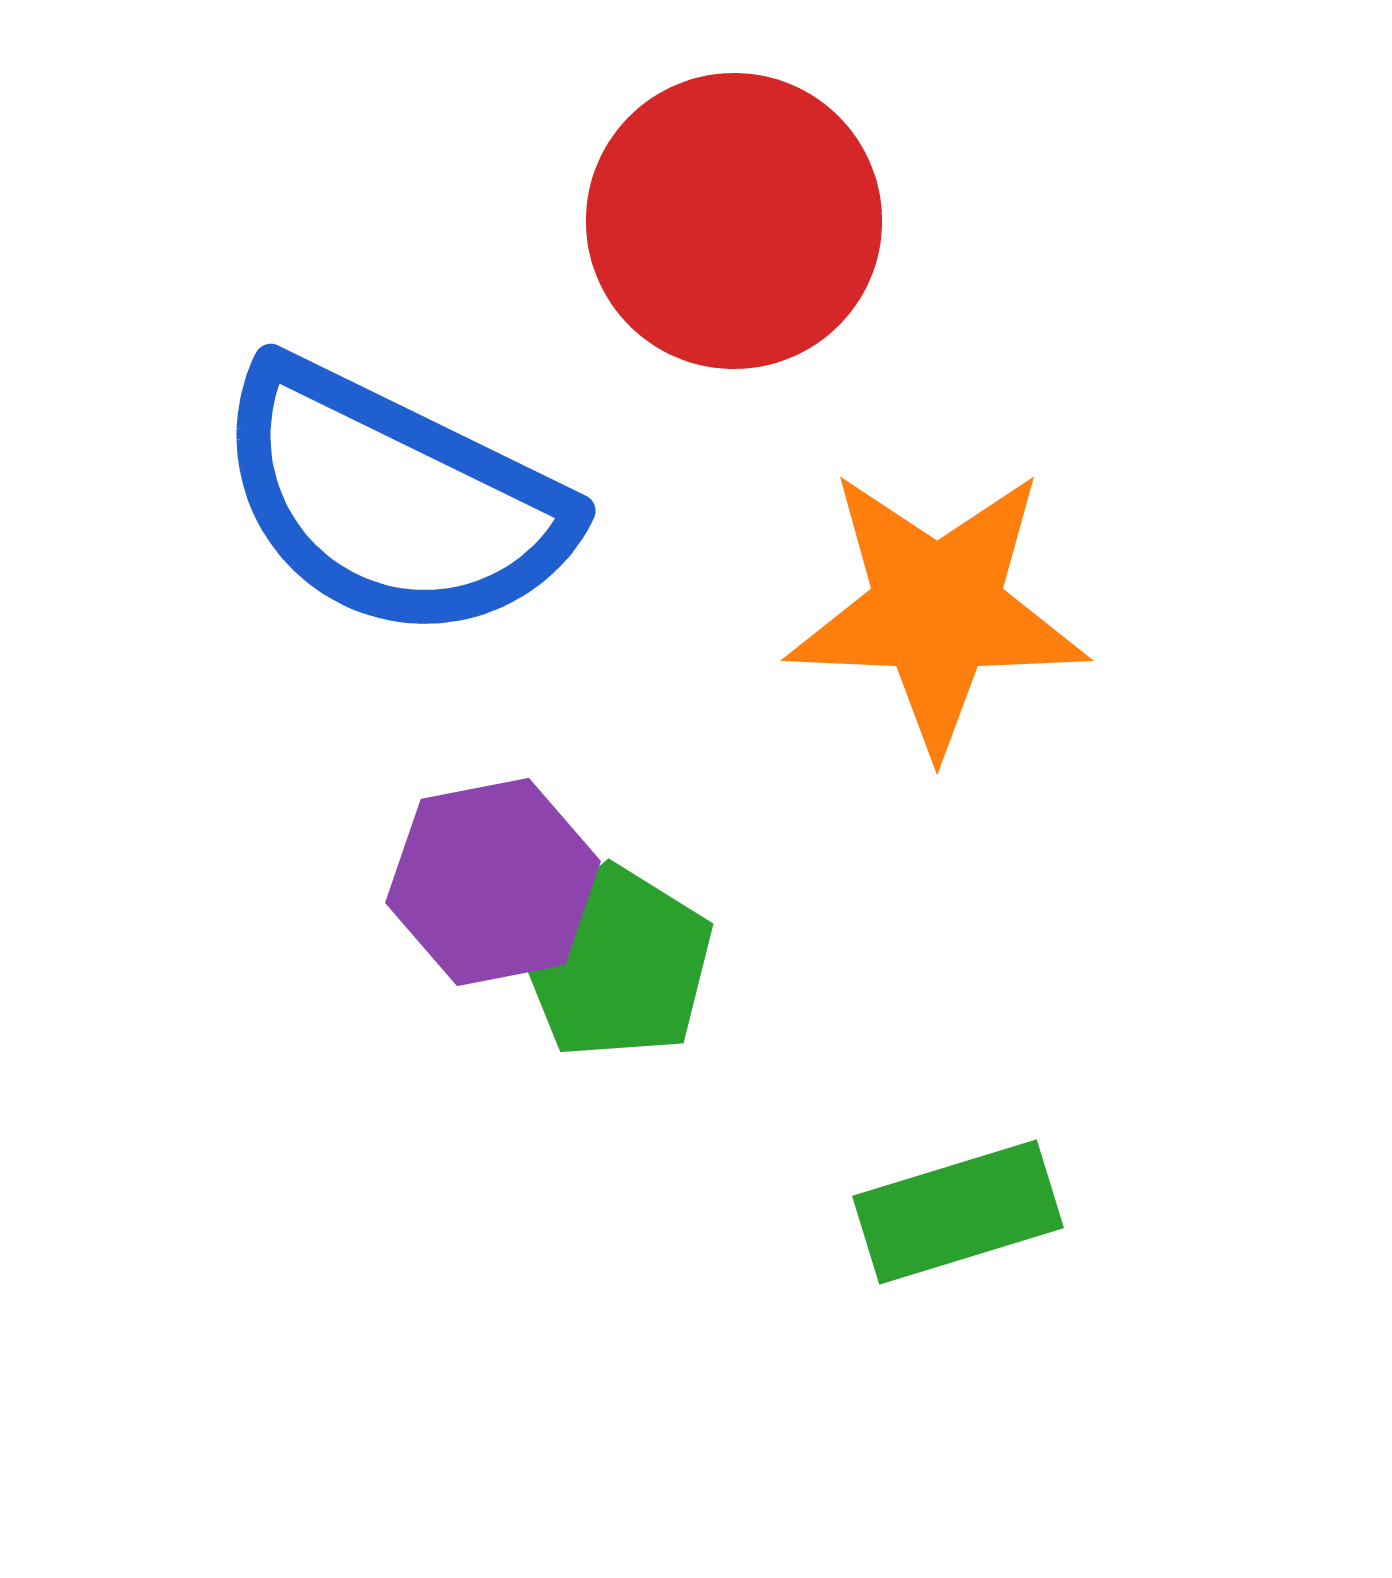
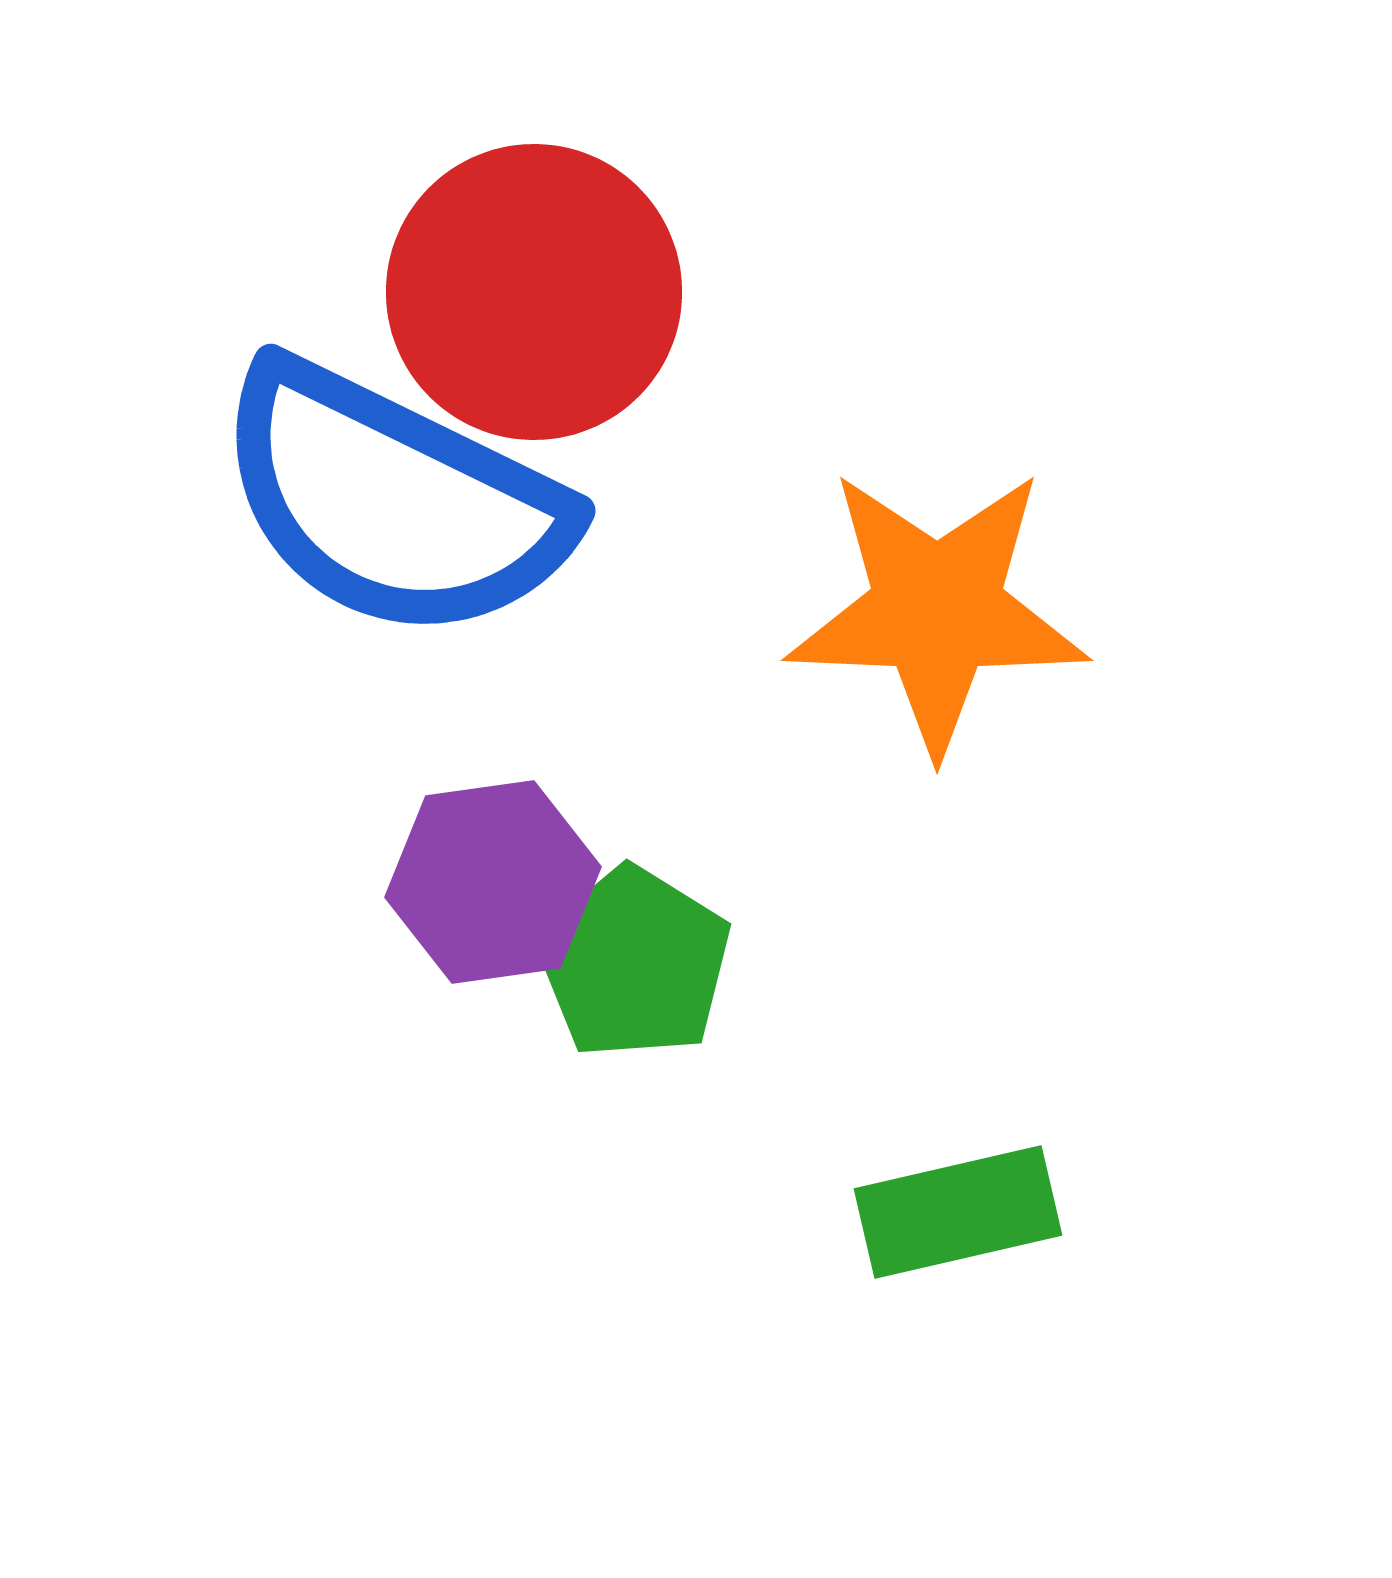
red circle: moved 200 px left, 71 px down
purple hexagon: rotated 3 degrees clockwise
green pentagon: moved 18 px right
green rectangle: rotated 4 degrees clockwise
